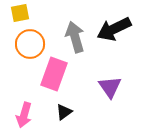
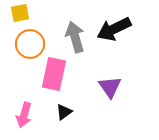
pink rectangle: rotated 8 degrees counterclockwise
